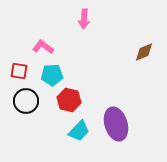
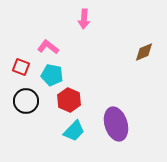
pink L-shape: moved 5 px right
red square: moved 2 px right, 4 px up; rotated 12 degrees clockwise
cyan pentagon: rotated 15 degrees clockwise
red hexagon: rotated 10 degrees clockwise
cyan trapezoid: moved 5 px left
